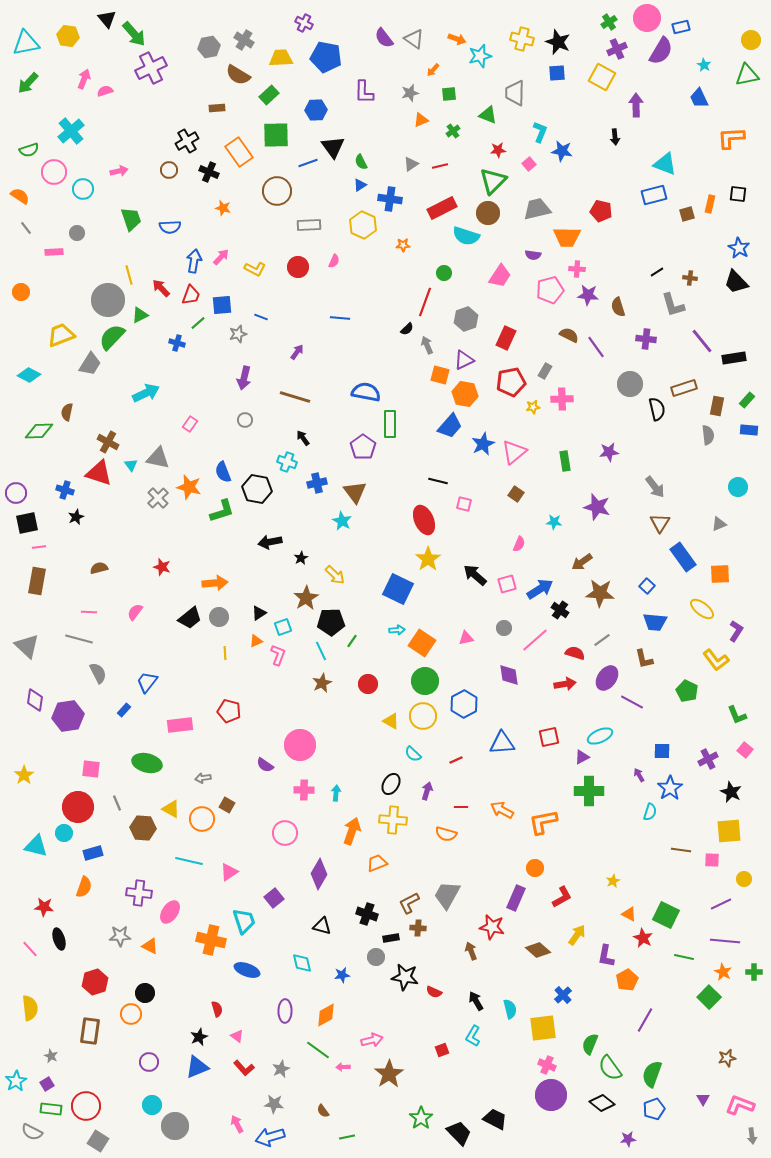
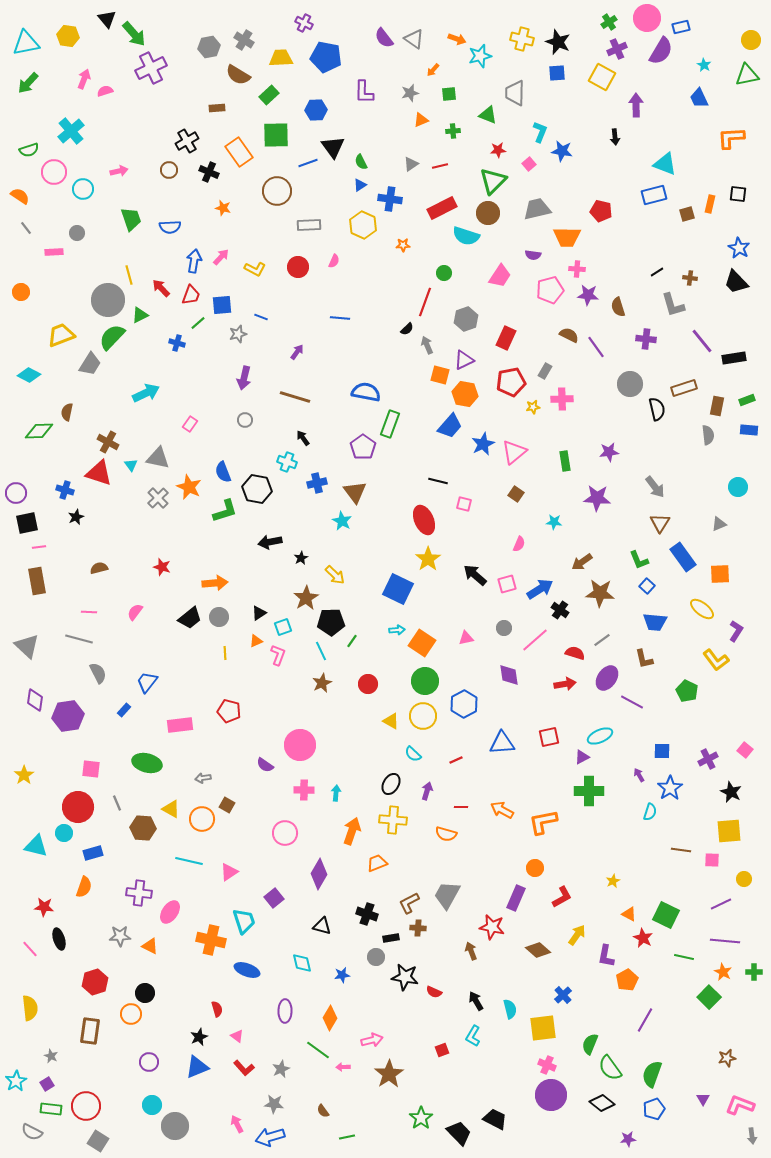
green cross at (453, 131): rotated 32 degrees clockwise
green rectangle at (747, 400): rotated 28 degrees clockwise
green rectangle at (390, 424): rotated 20 degrees clockwise
orange star at (189, 487): rotated 10 degrees clockwise
purple star at (597, 507): moved 9 px up; rotated 12 degrees counterclockwise
green L-shape at (222, 511): moved 3 px right
brown rectangle at (37, 581): rotated 20 degrees counterclockwise
green L-shape at (737, 715): moved 98 px left, 155 px up
orange diamond at (326, 1015): moved 4 px right, 3 px down; rotated 30 degrees counterclockwise
